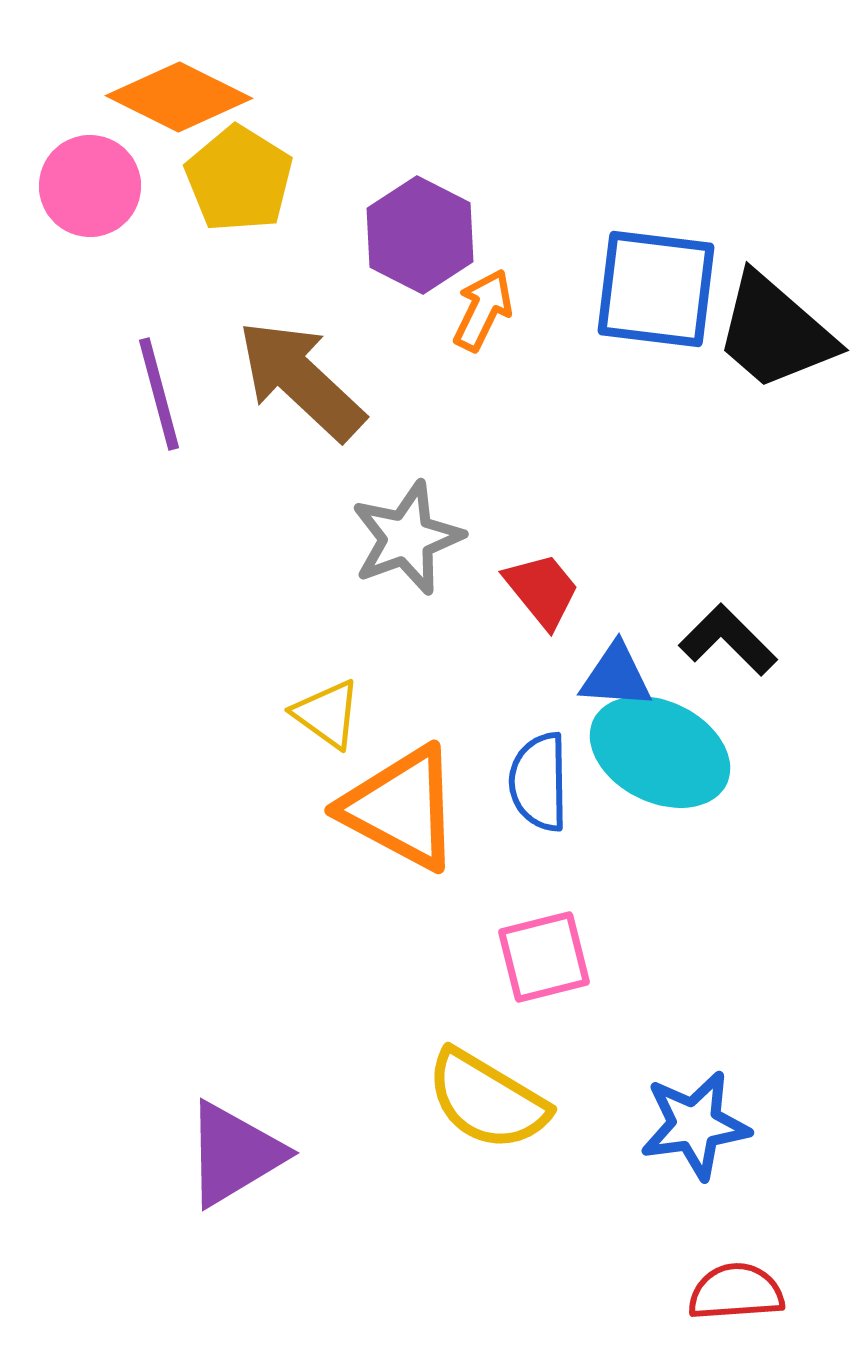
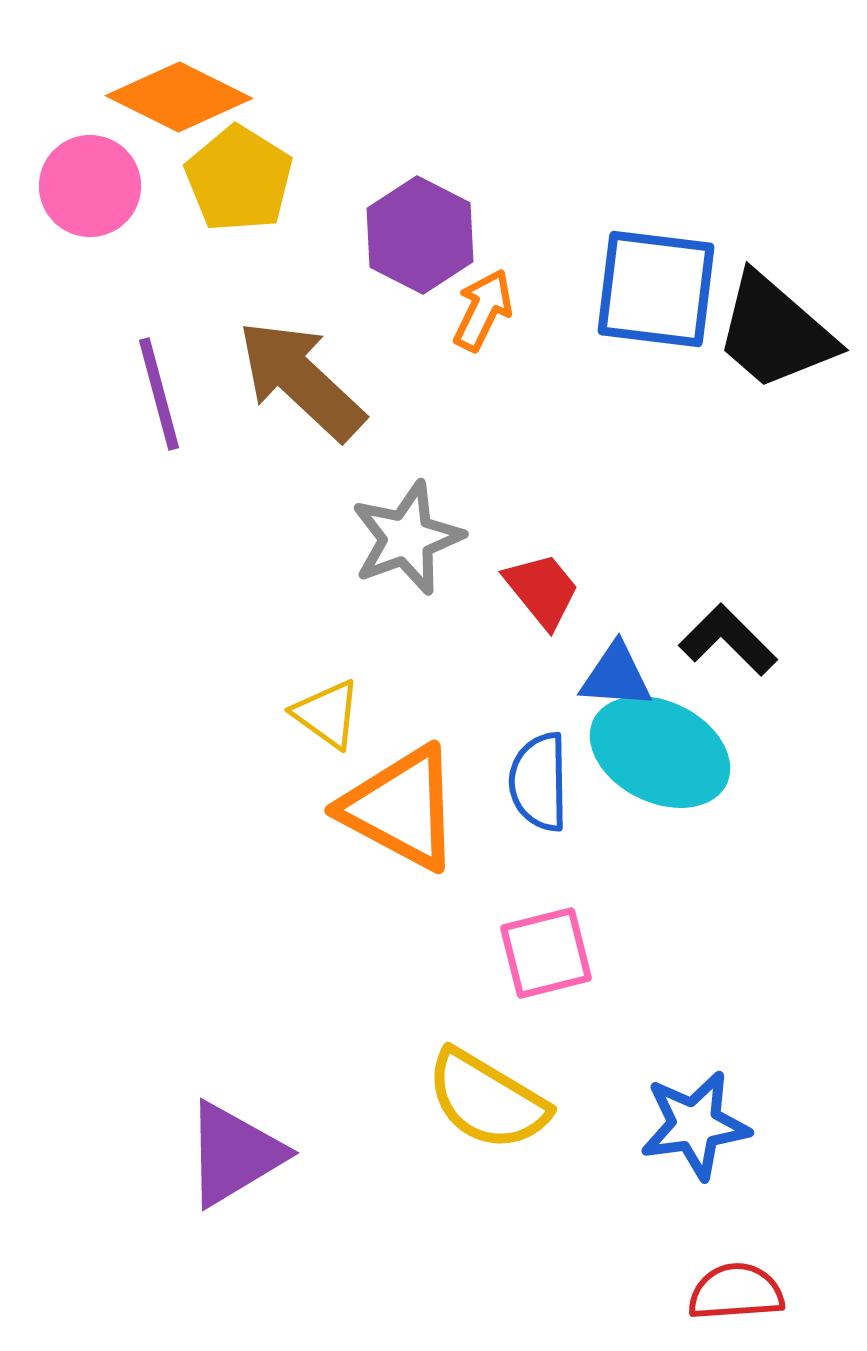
pink square: moved 2 px right, 4 px up
